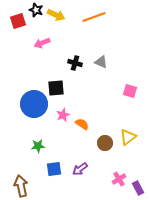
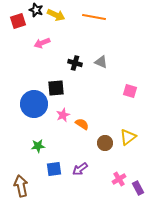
orange line: rotated 30 degrees clockwise
